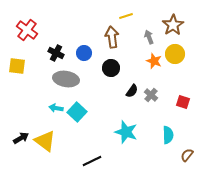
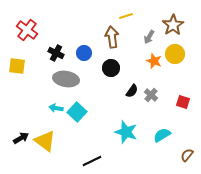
gray arrow: rotated 128 degrees counterclockwise
cyan semicircle: moved 6 px left; rotated 120 degrees counterclockwise
